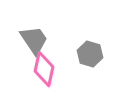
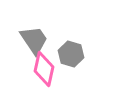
gray hexagon: moved 19 px left
